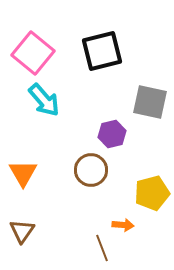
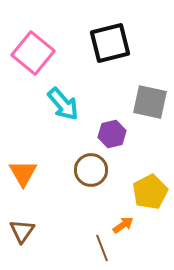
black square: moved 8 px right, 8 px up
cyan arrow: moved 19 px right, 4 px down
yellow pentagon: moved 2 px left, 1 px up; rotated 12 degrees counterclockwise
orange arrow: rotated 40 degrees counterclockwise
